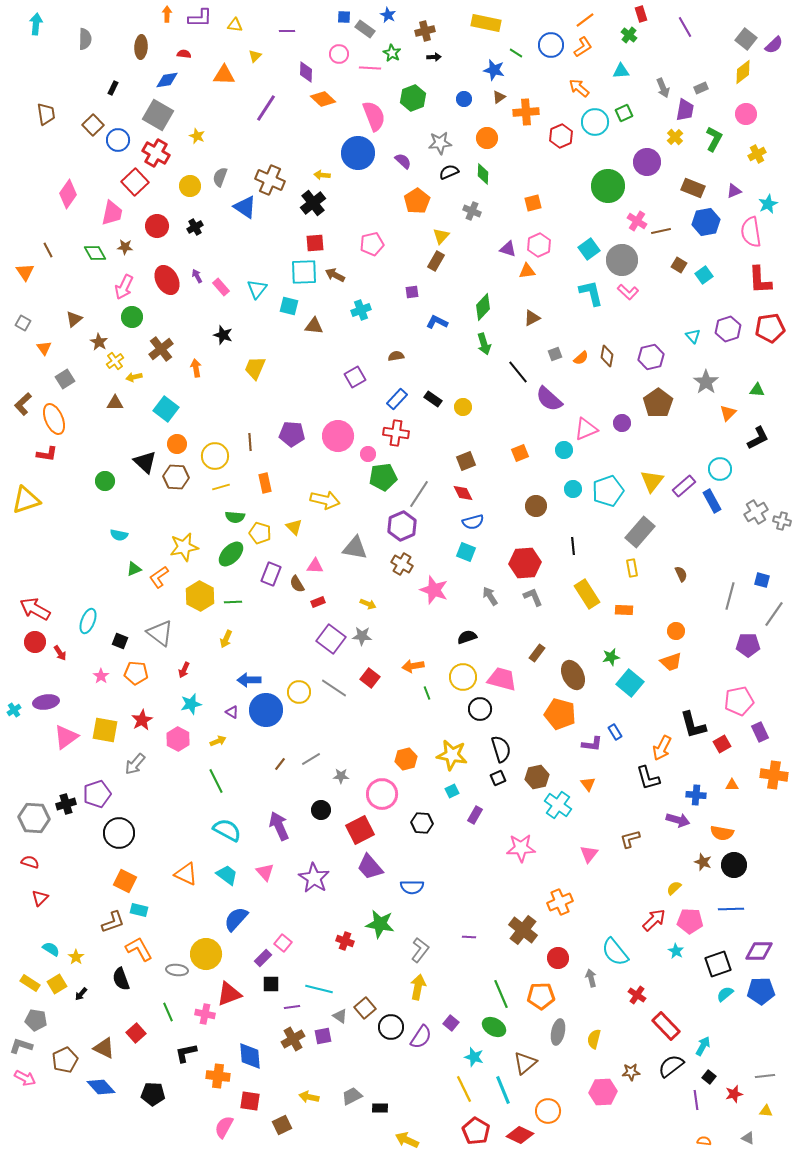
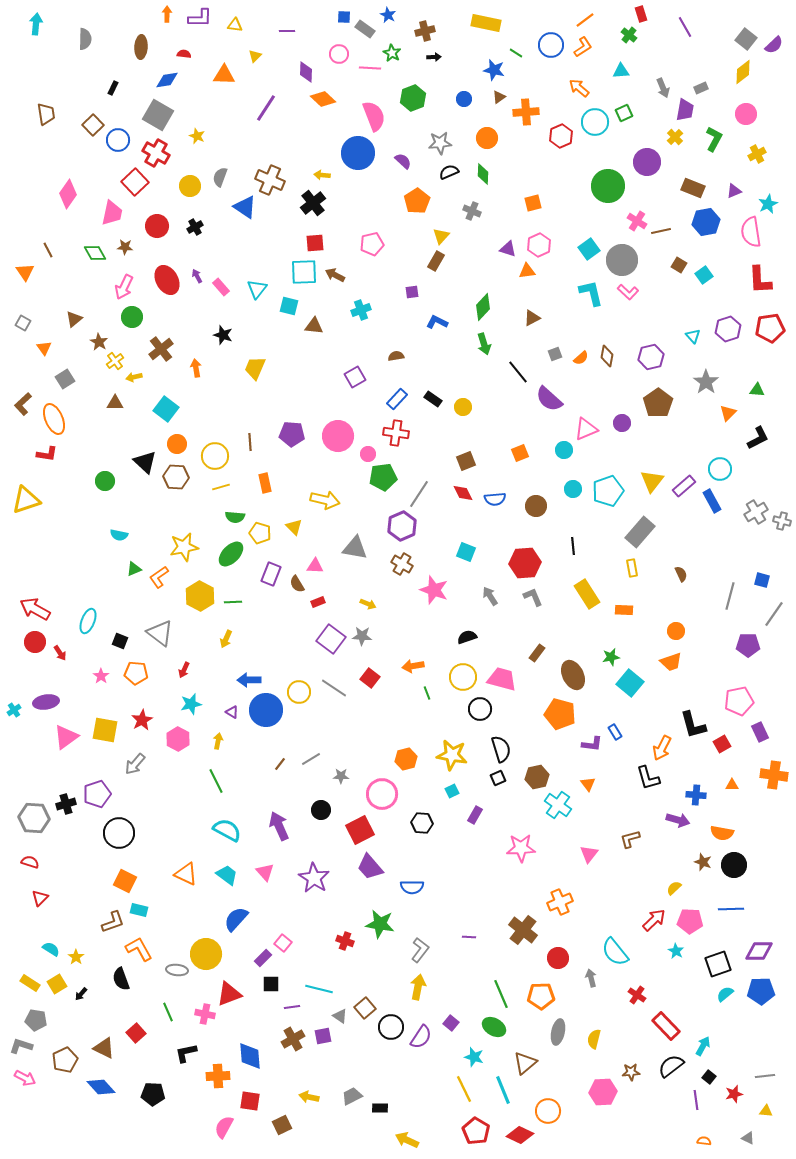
blue semicircle at (473, 522): moved 22 px right, 23 px up; rotated 10 degrees clockwise
yellow arrow at (218, 741): rotated 56 degrees counterclockwise
orange cross at (218, 1076): rotated 10 degrees counterclockwise
